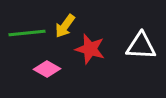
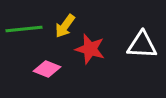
green line: moved 3 px left, 4 px up
white triangle: moved 1 px right, 1 px up
pink diamond: rotated 8 degrees counterclockwise
